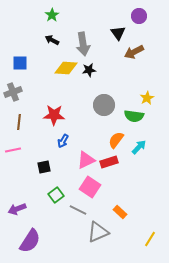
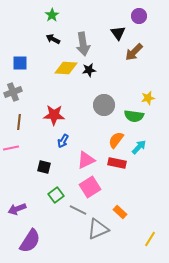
black arrow: moved 1 px right, 1 px up
brown arrow: rotated 18 degrees counterclockwise
yellow star: moved 1 px right; rotated 16 degrees clockwise
pink line: moved 2 px left, 2 px up
red rectangle: moved 8 px right, 1 px down; rotated 30 degrees clockwise
black square: rotated 24 degrees clockwise
pink square: rotated 25 degrees clockwise
gray triangle: moved 3 px up
